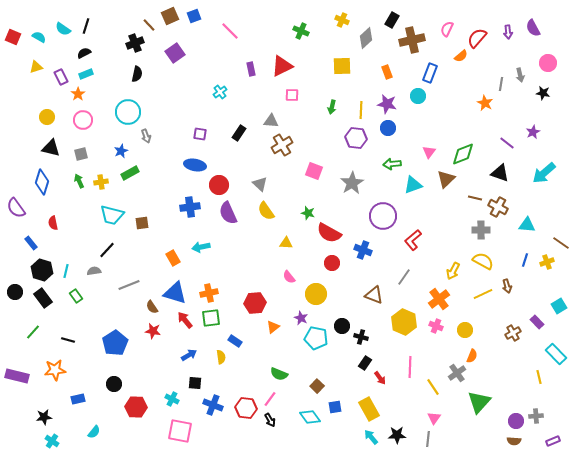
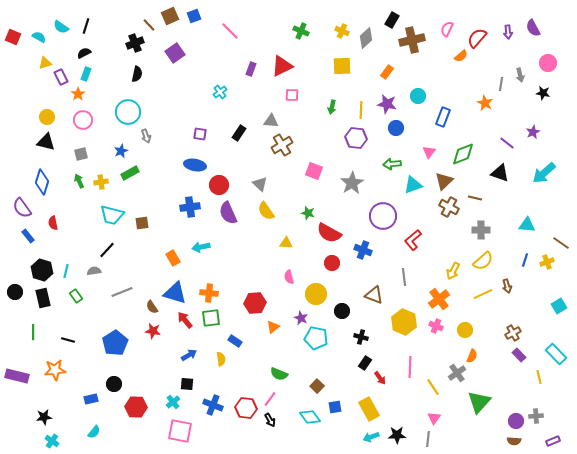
yellow cross at (342, 20): moved 11 px down
cyan semicircle at (63, 29): moved 2 px left, 2 px up
yellow triangle at (36, 67): moved 9 px right, 4 px up
purple rectangle at (251, 69): rotated 32 degrees clockwise
orange rectangle at (387, 72): rotated 56 degrees clockwise
blue rectangle at (430, 73): moved 13 px right, 44 px down
cyan rectangle at (86, 74): rotated 48 degrees counterclockwise
blue circle at (388, 128): moved 8 px right
black triangle at (51, 148): moved 5 px left, 6 px up
brown triangle at (446, 179): moved 2 px left, 2 px down
brown cross at (498, 207): moved 49 px left
purple semicircle at (16, 208): moved 6 px right
blue rectangle at (31, 243): moved 3 px left, 7 px up
yellow semicircle at (483, 261): rotated 110 degrees clockwise
pink semicircle at (289, 277): rotated 24 degrees clockwise
gray line at (404, 277): rotated 42 degrees counterclockwise
gray line at (129, 285): moved 7 px left, 7 px down
orange cross at (209, 293): rotated 18 degrees clockwise
black rectangle at (43, 298): rotated 24 degrees clockwise
purple rectangle at (537, 322): moved 18 px left, 33 px down
black circle at (342, 326): moved 15 px up
green line at (33, 332): rotated 42 degrees counterclockwise
yellow semicircle at (221, 357): moved 2 px down
black square at (195, 383): moved 8 px left, 1 px down
blue rectangle at (78, 399): moved 13 px right
cyan cross at (172, 399): moved 1 px right, 3 px down; rotated 24 degrees clockwise
cyan arrow at (371, 437): rotated 70 degrees counterclockwise
